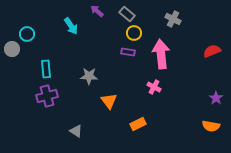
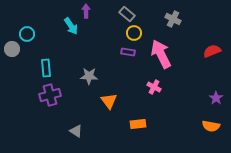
purple arrow: moved 11 px left; rotated 48 degrees clockwise
pink arrow: rotated 20 degrees counterclockwise
cyan rectangle: moved 1 px up
purple cross: moved 3 px right, 1 px up
orange rectangle: rotated 21 degrees clockwise
